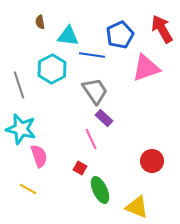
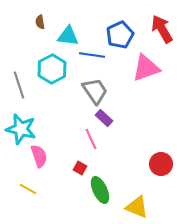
red circle: moved 9 px right, 3 px down
